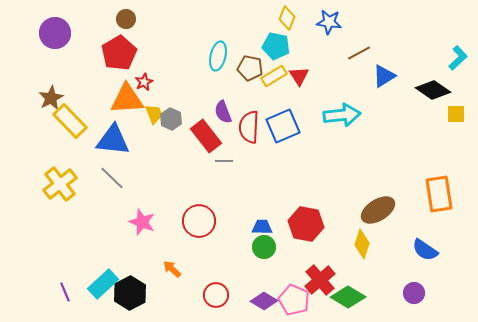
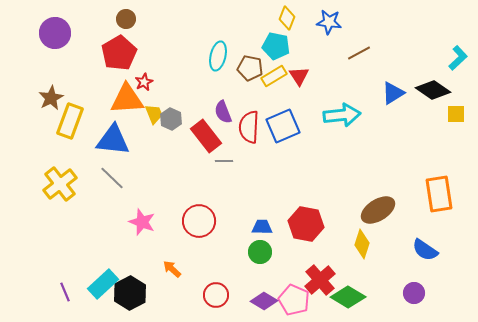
blue triangle at (384, 76): moved 9 px right, 17 px down
yellow rectangle at (70, 121): rotated 64 degrees clockwise
green circle at (264, 247): moved 4 px left, 5 px down
